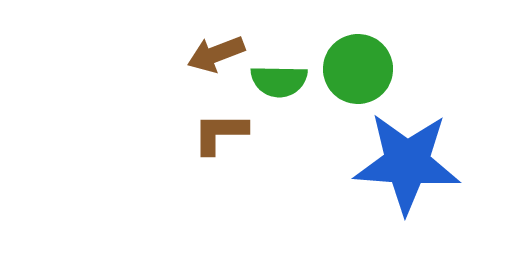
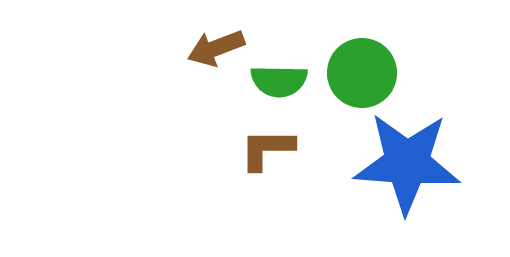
brown arrow: moved 6 px up
green circle: moved 4 px right, 4 px down
brown L-shape: moved 47 px right, 16 px down
